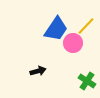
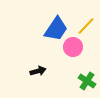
pink circle: moved 4 px down
